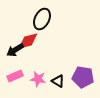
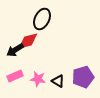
purple pentagon: rotated 25 degrees counterclockwise
